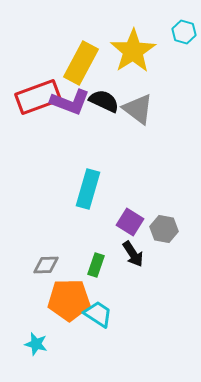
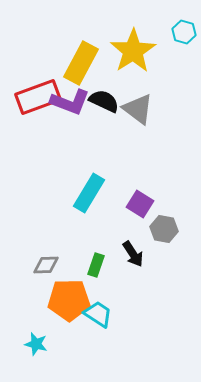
cyan rectangle: moved 1 px right, 4 px down; rotated 15 degrees clockwise
purple square: moved 10 px right, 18 px up
